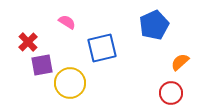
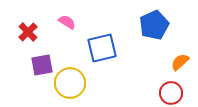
red cross: moved 10 px up
